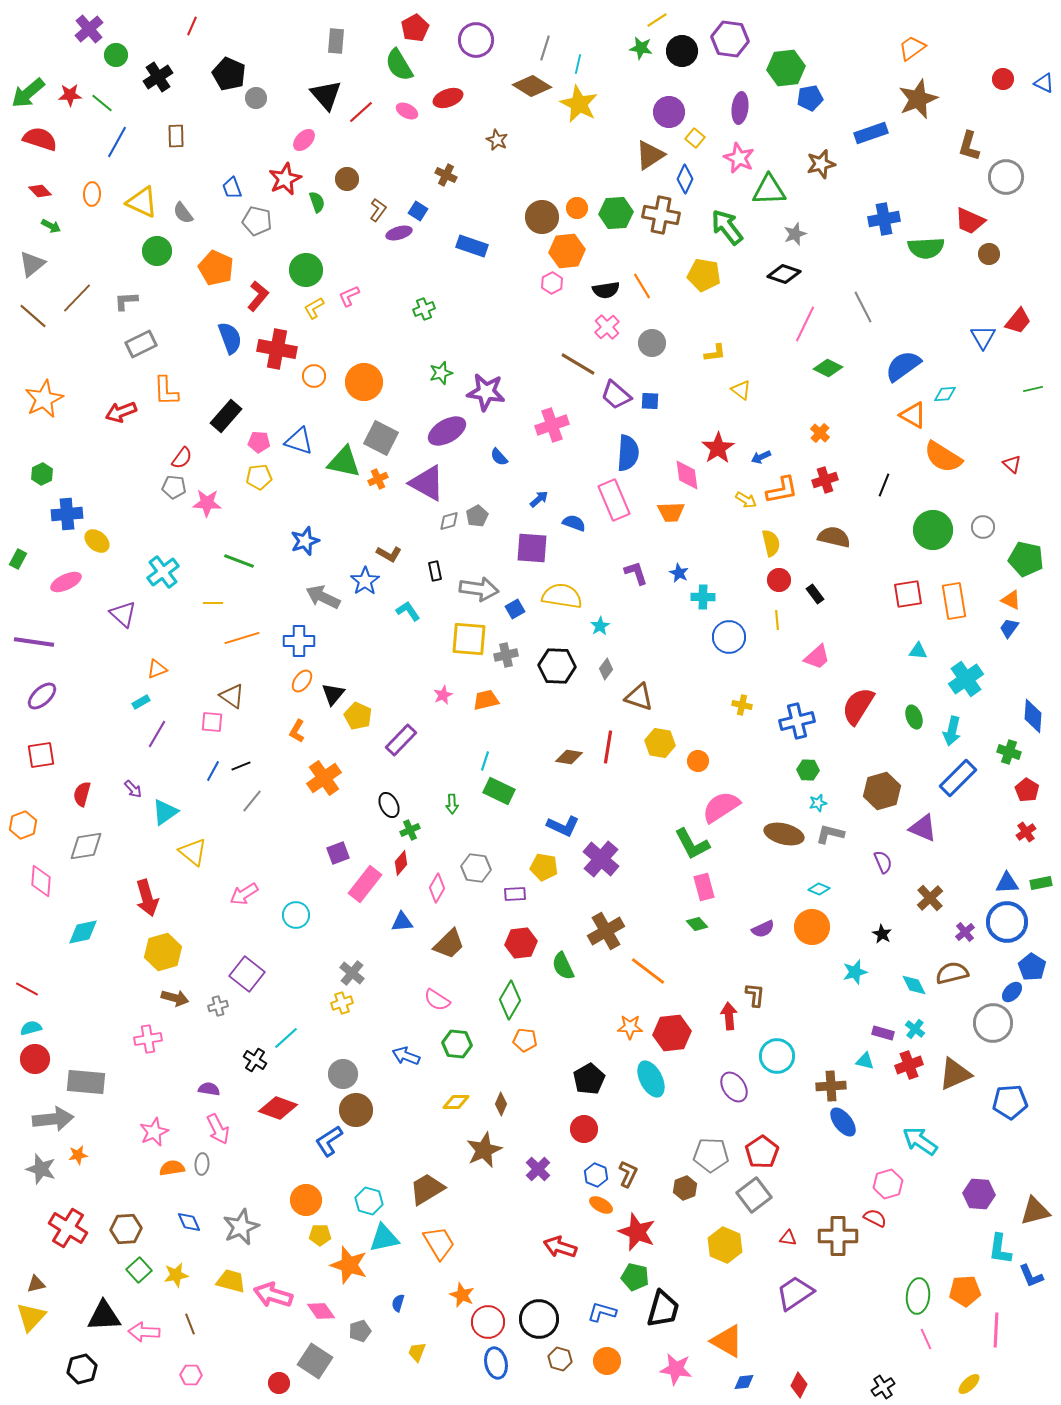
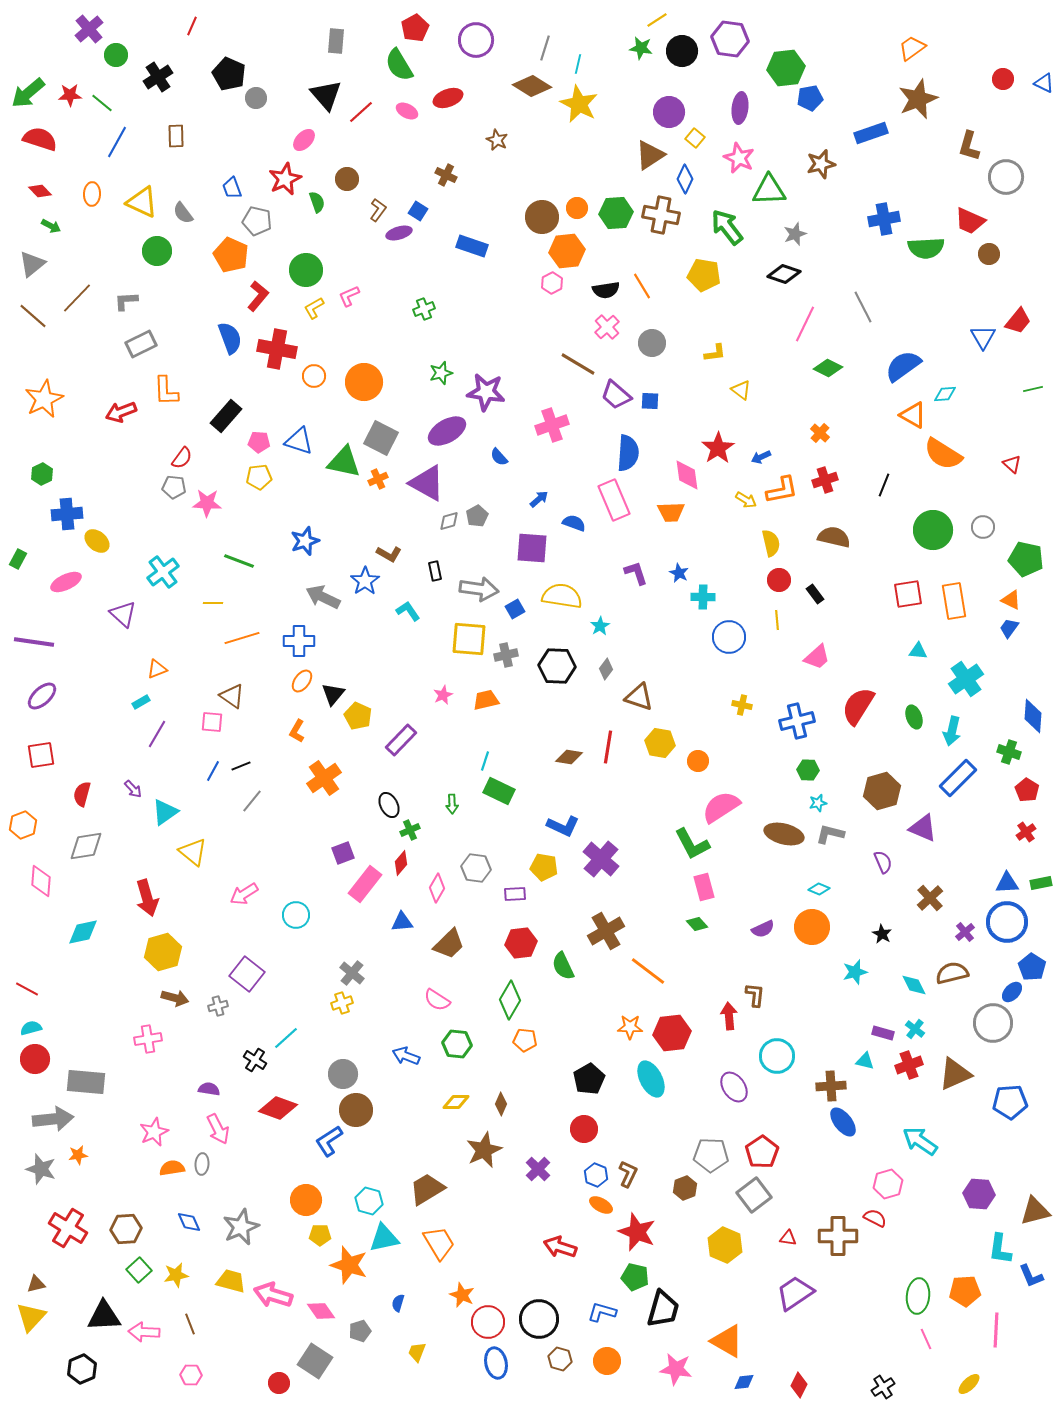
orange pentagon at (216, 268): moved 15 px right, 13 px up
orange semicircle at (943, 457): moved 3 px up
purple square at (338, 853): moved 5 px right
black hexagon at (82, 1369): rotated 8 degrees counterclockwise
